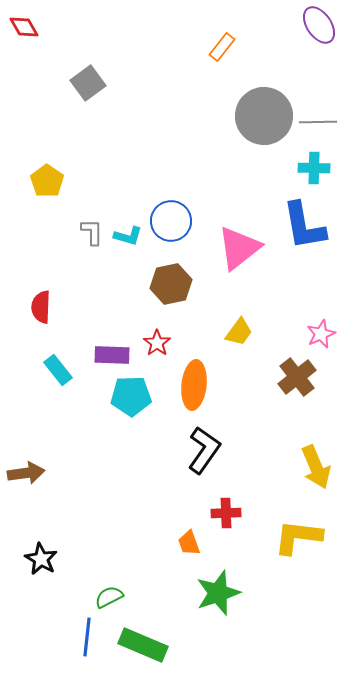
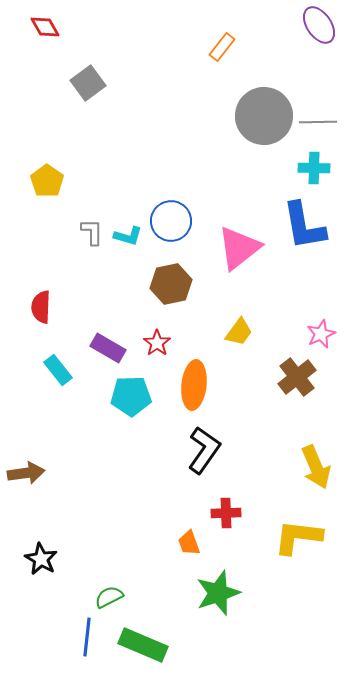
red diamond: moved 21 px right
purple rectangle: moved 4 px left, 7 px up; rotated 28 degrees clockwise
